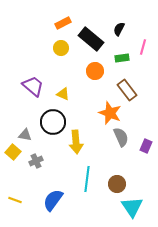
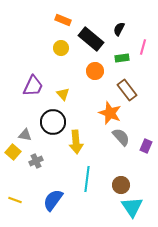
orange rectangle: moved 3 px up; rotated 49 degrees clockwise
purple trapezoid: rotated 75 degrees clockwise
yellow triangle: rotated 24 degrees clockwise
gray semicircle: rotated 18 degrees counterclockwise
brown circle: moved 4 px right, 1 px down
